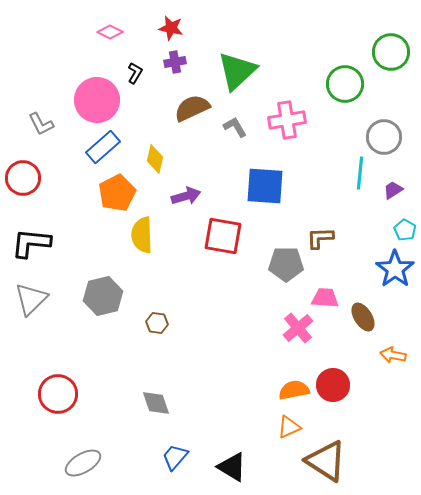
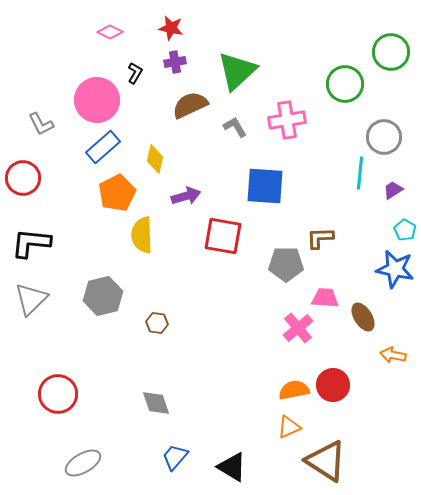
brown semicircle at (192, 108): moved 2 px left, 3 px up
blue star at (395, 269): rotated 24 degrees counterclockwise
